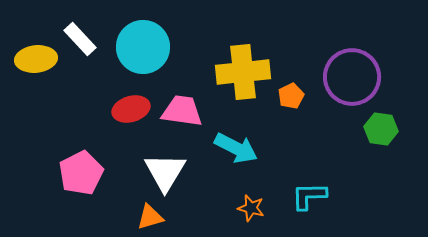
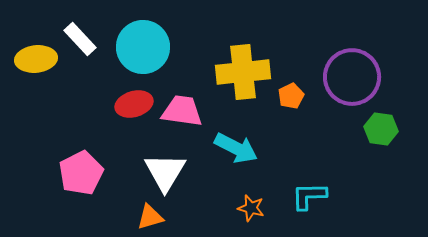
red ellipse: moved 3 px right, 5 px up
